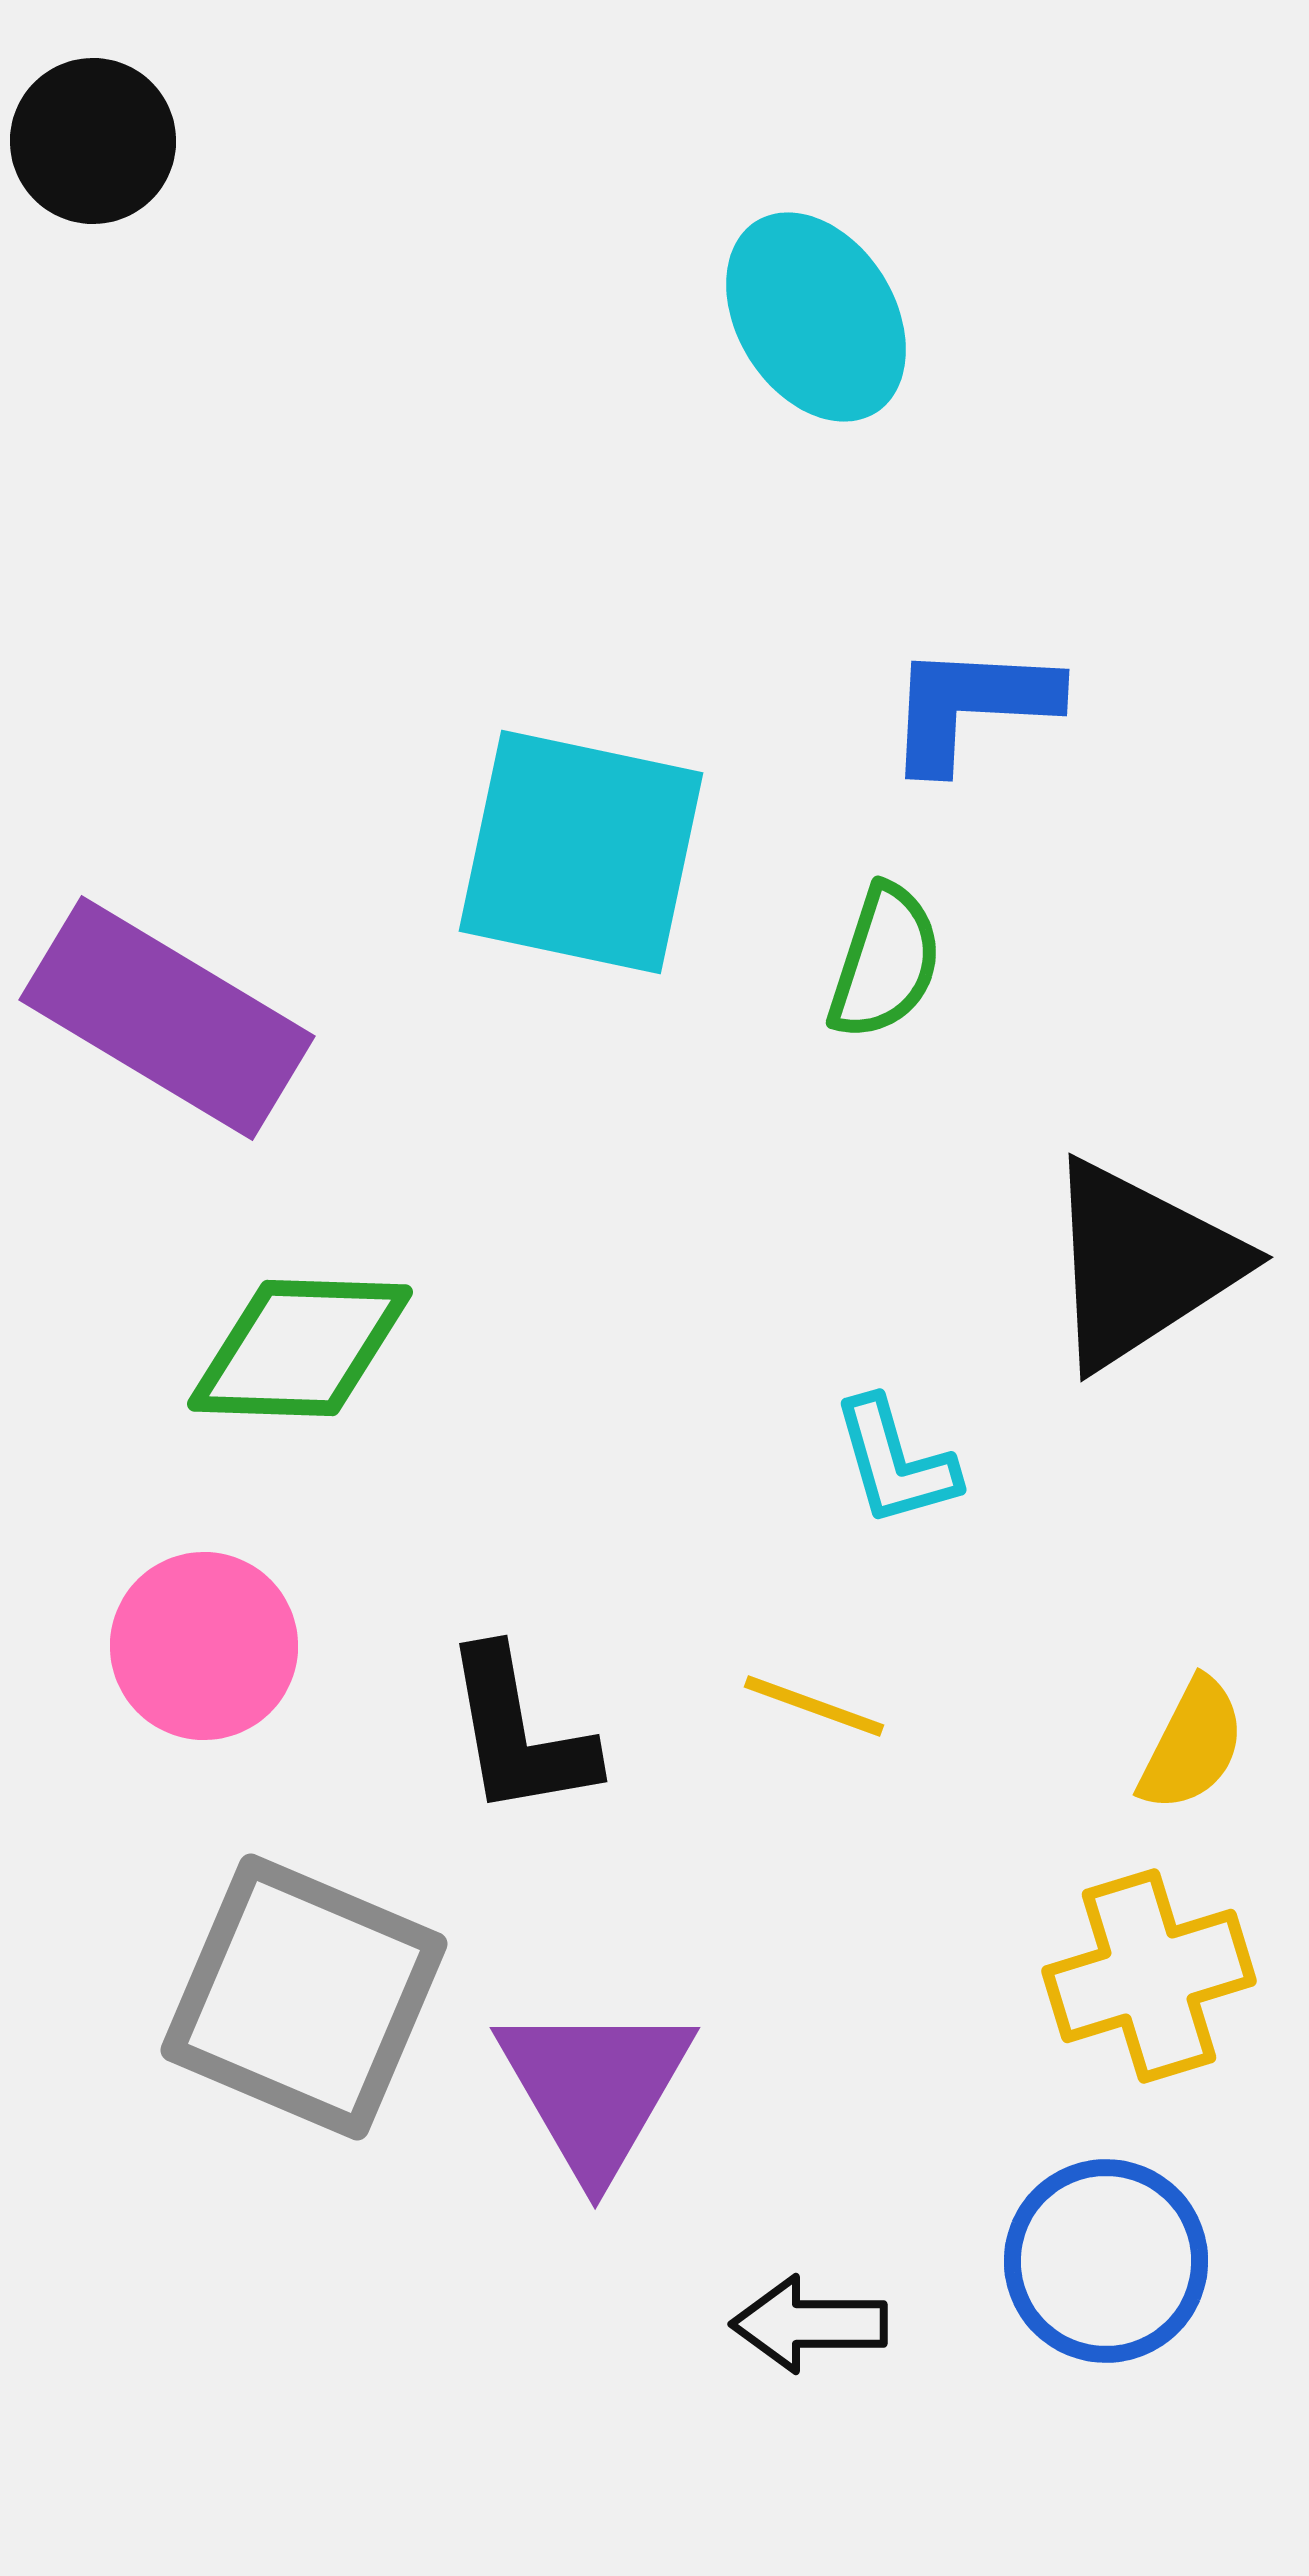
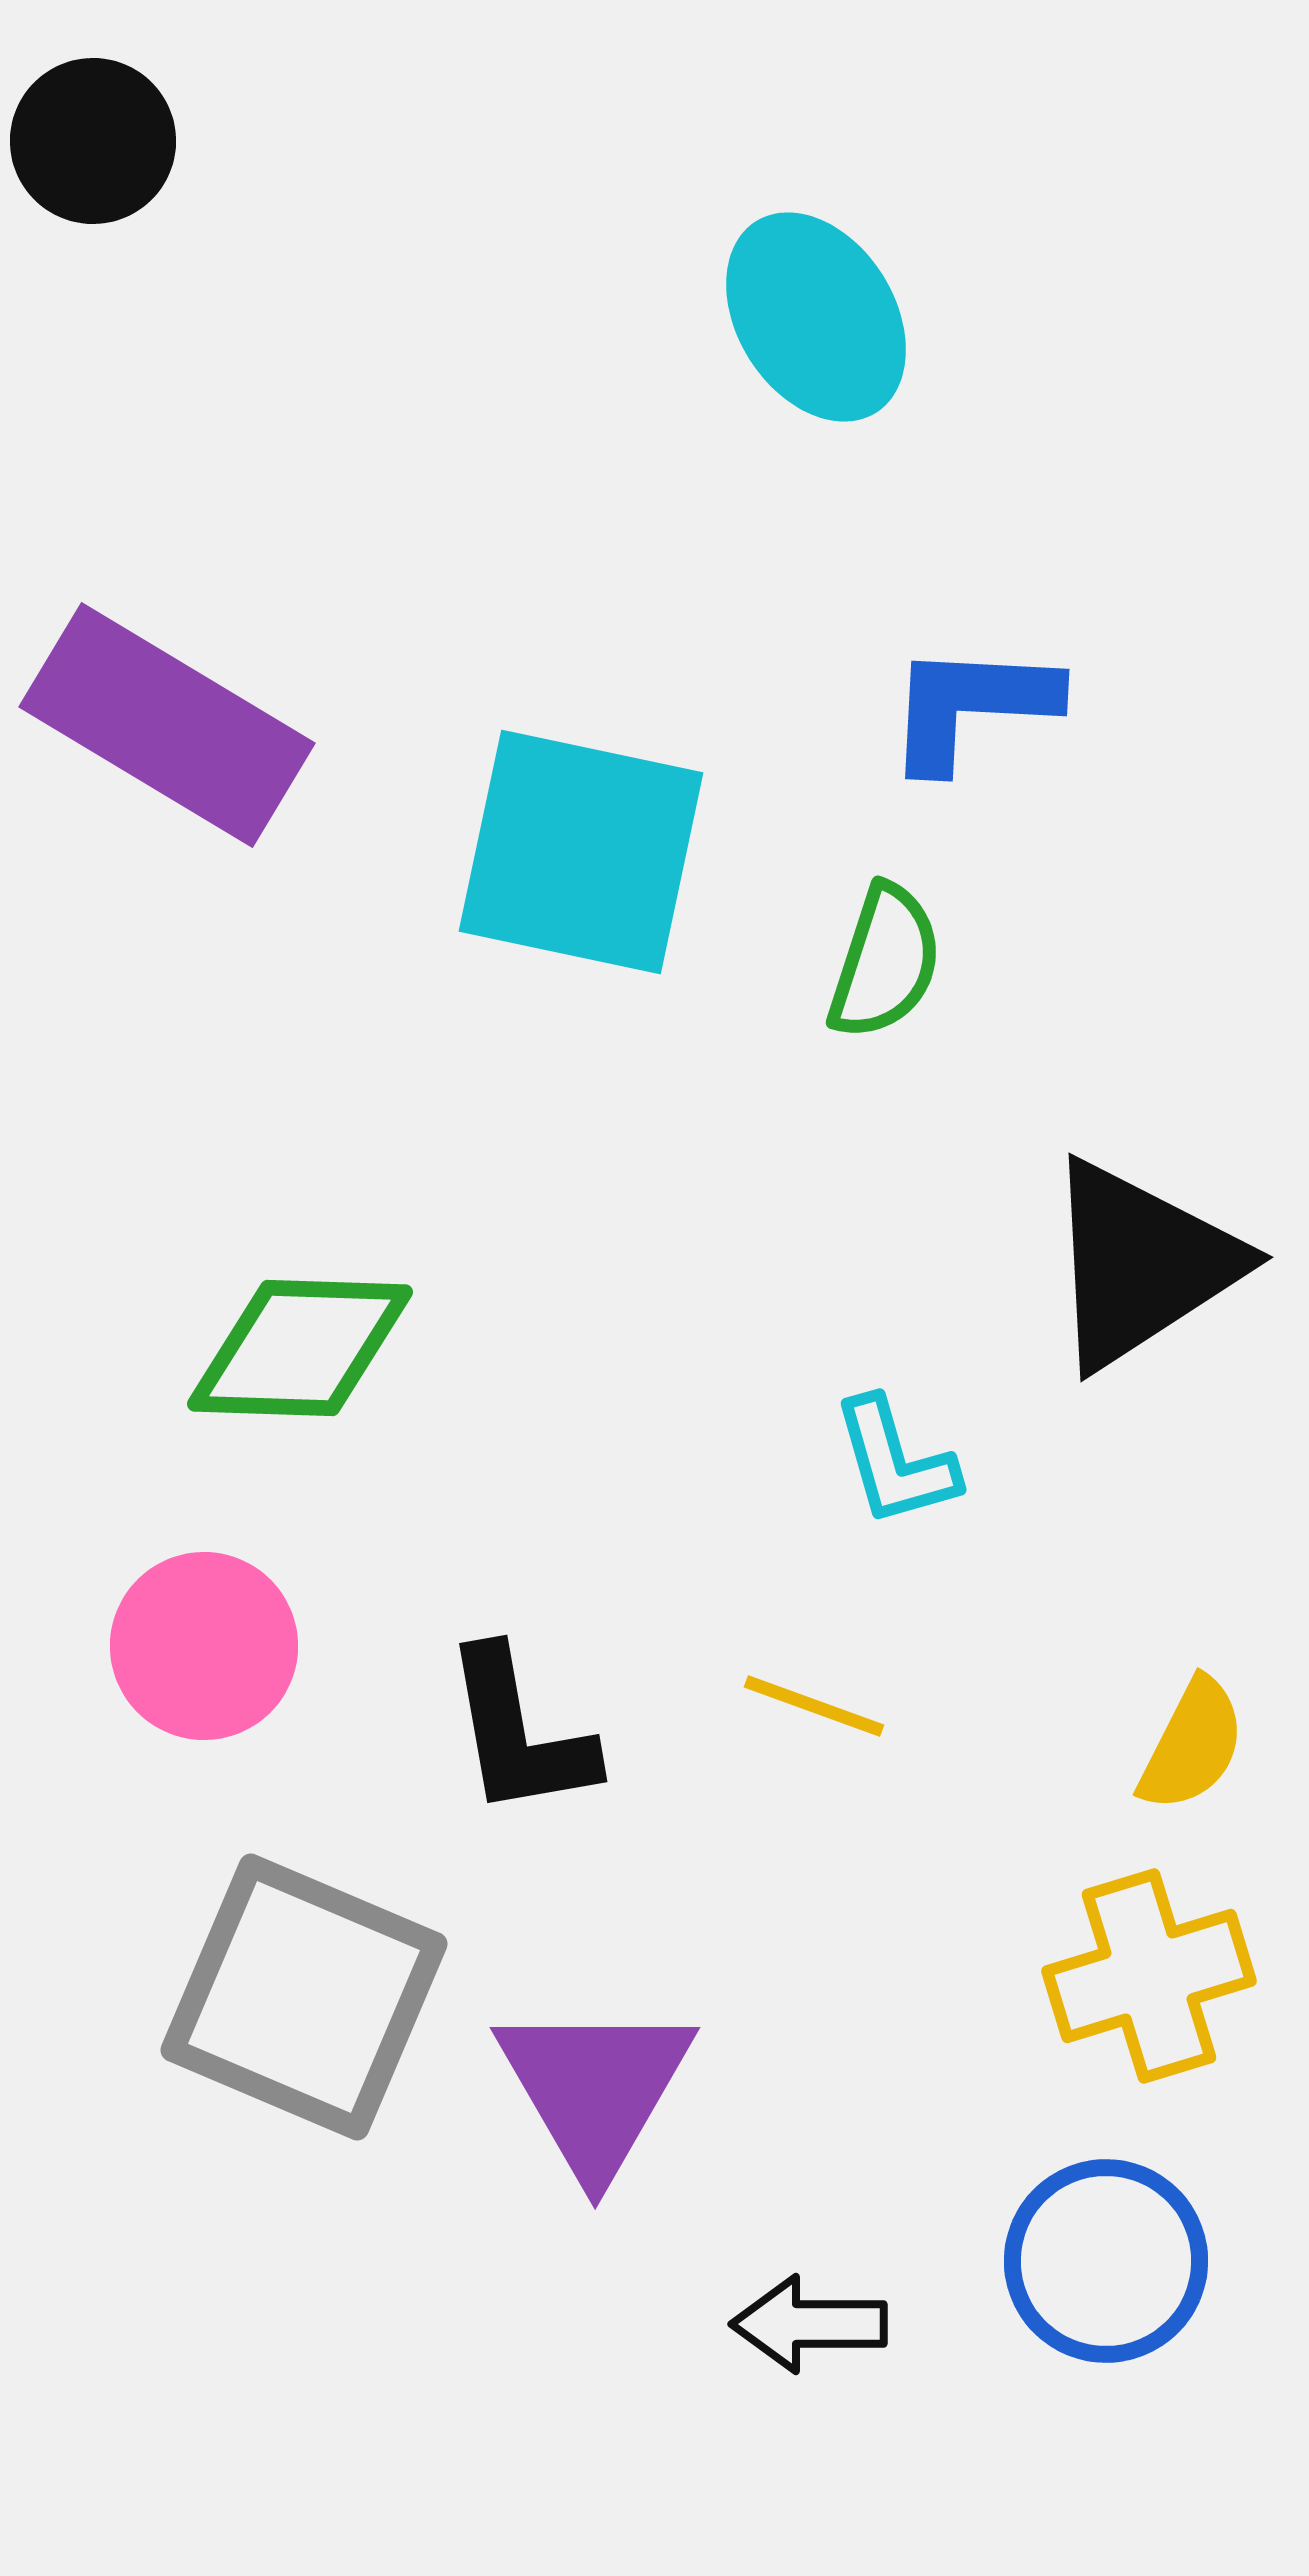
purple rectangle: moved 293 px up
